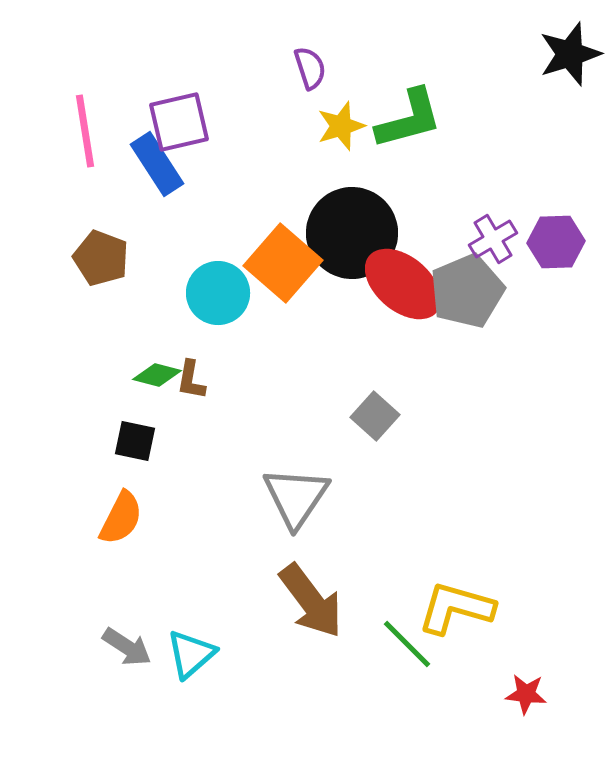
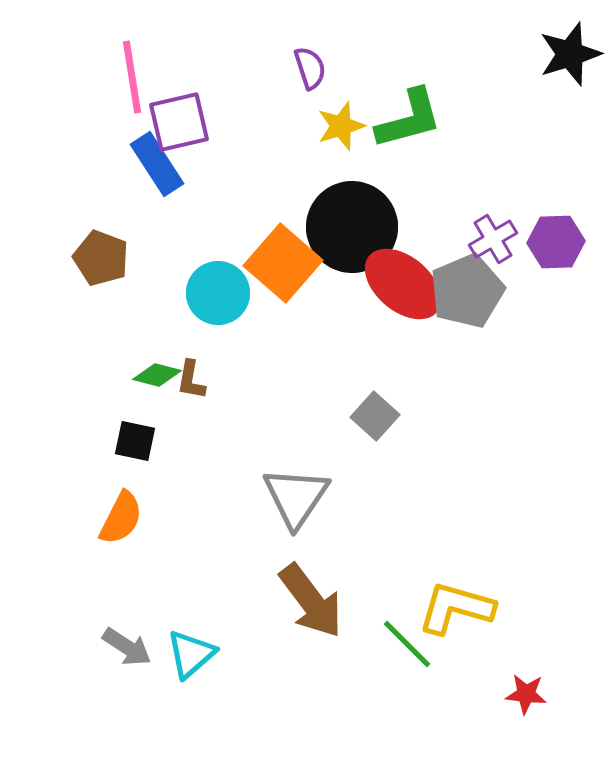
pink line: moved 47 px right, 54 px up
black circle: moved 6 px up
